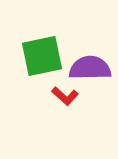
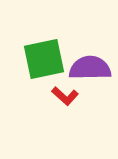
green square: moved 2 px right, 3 px down
